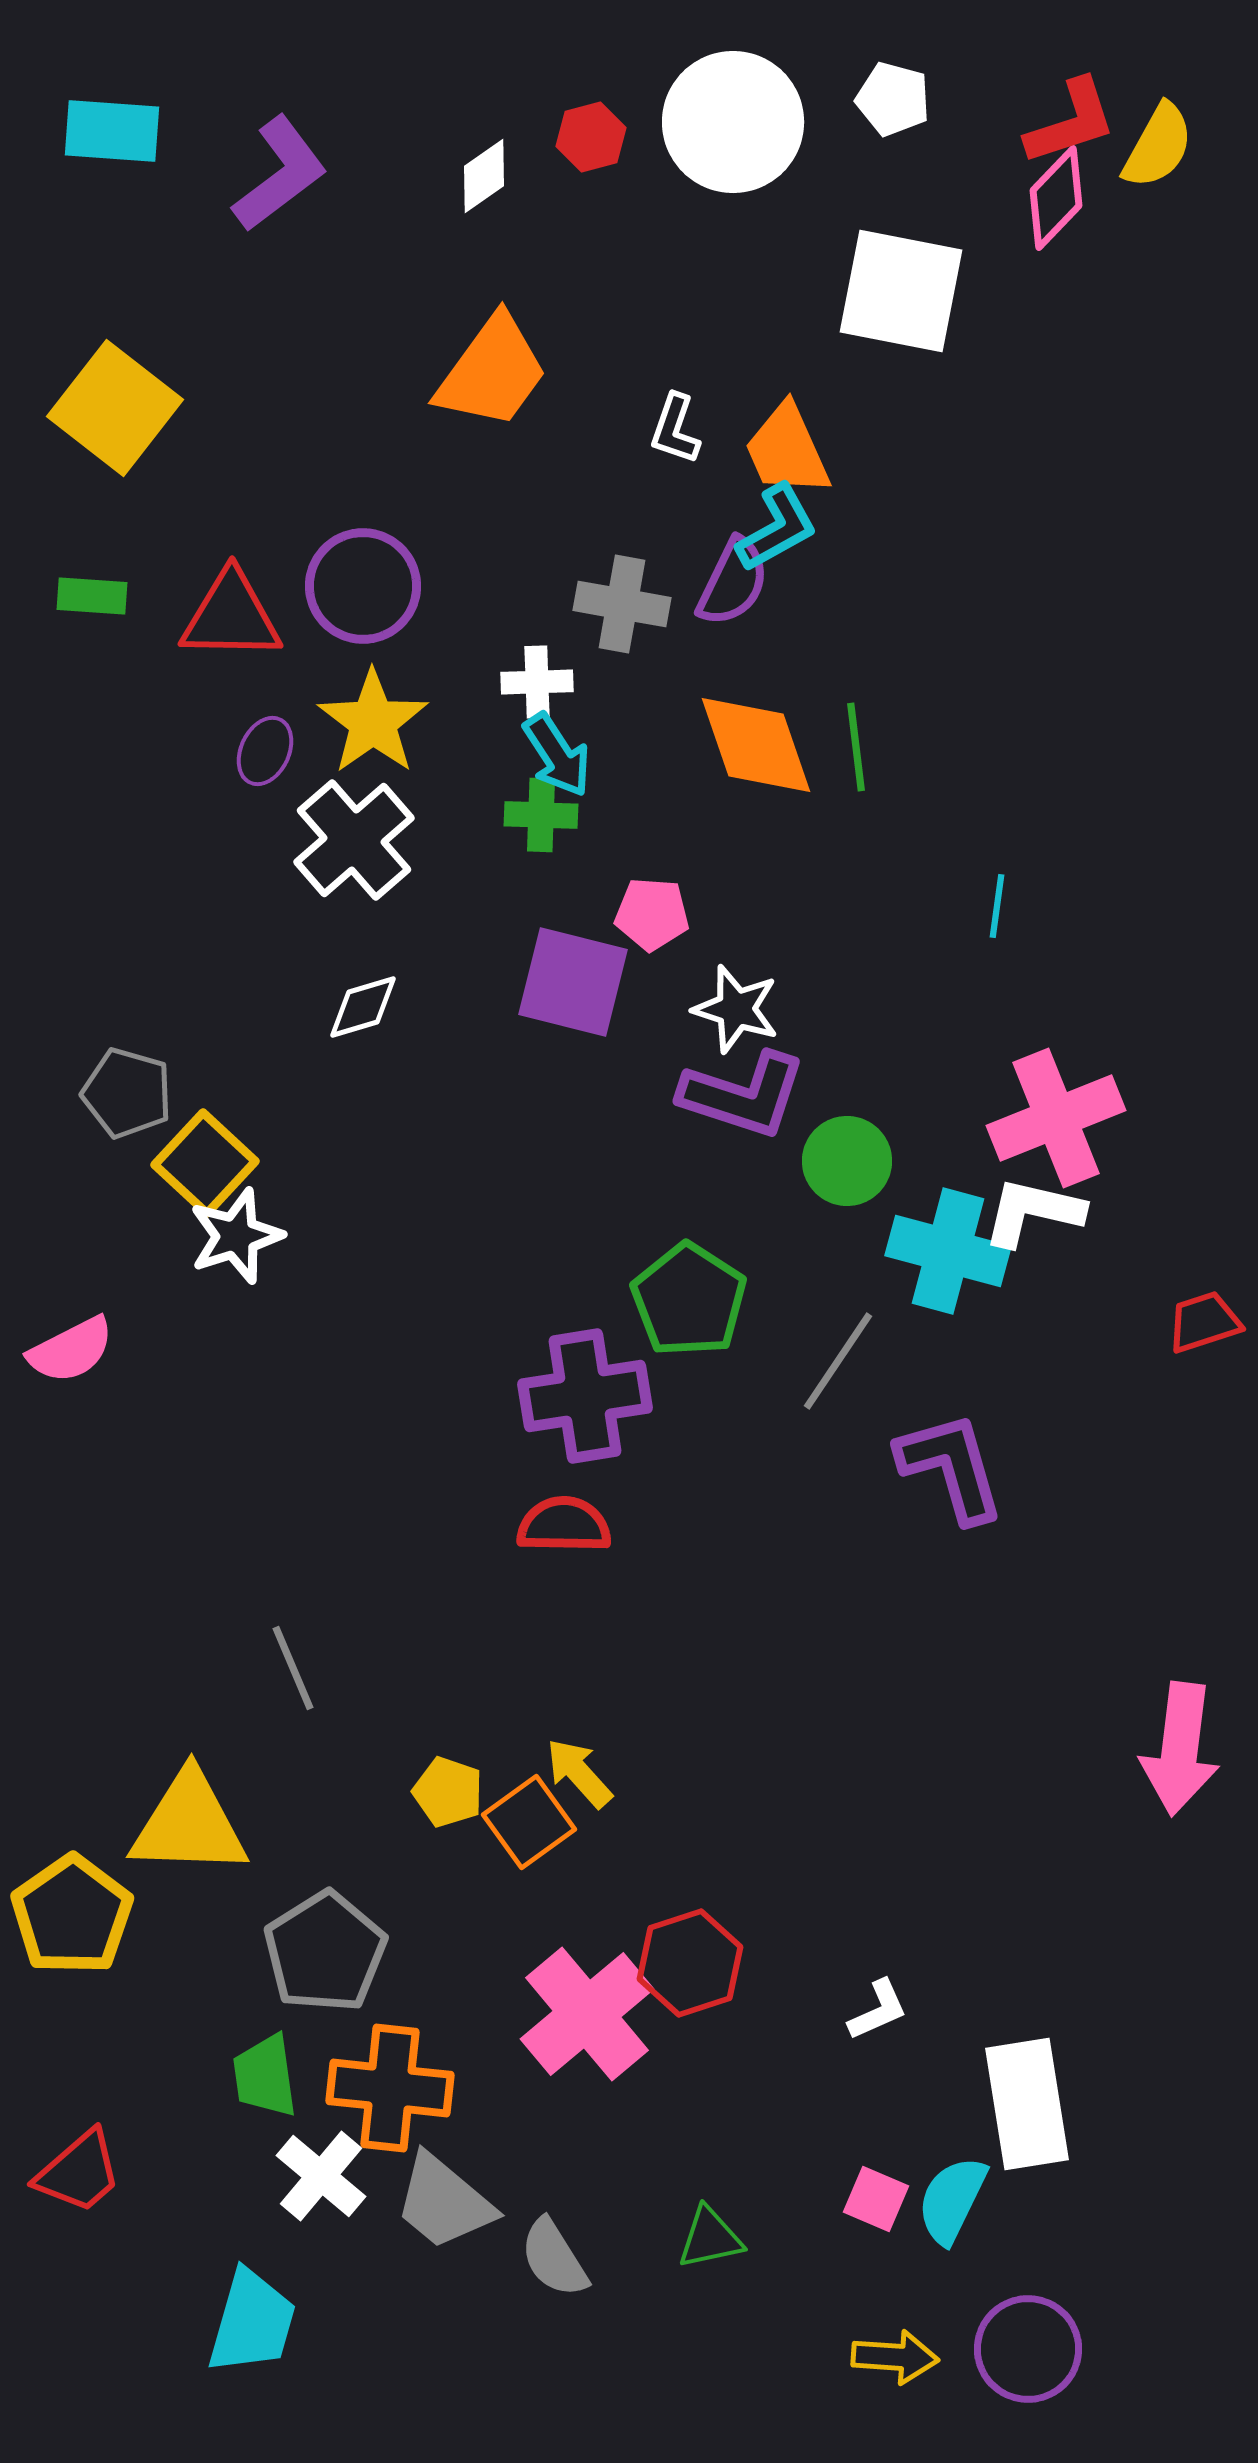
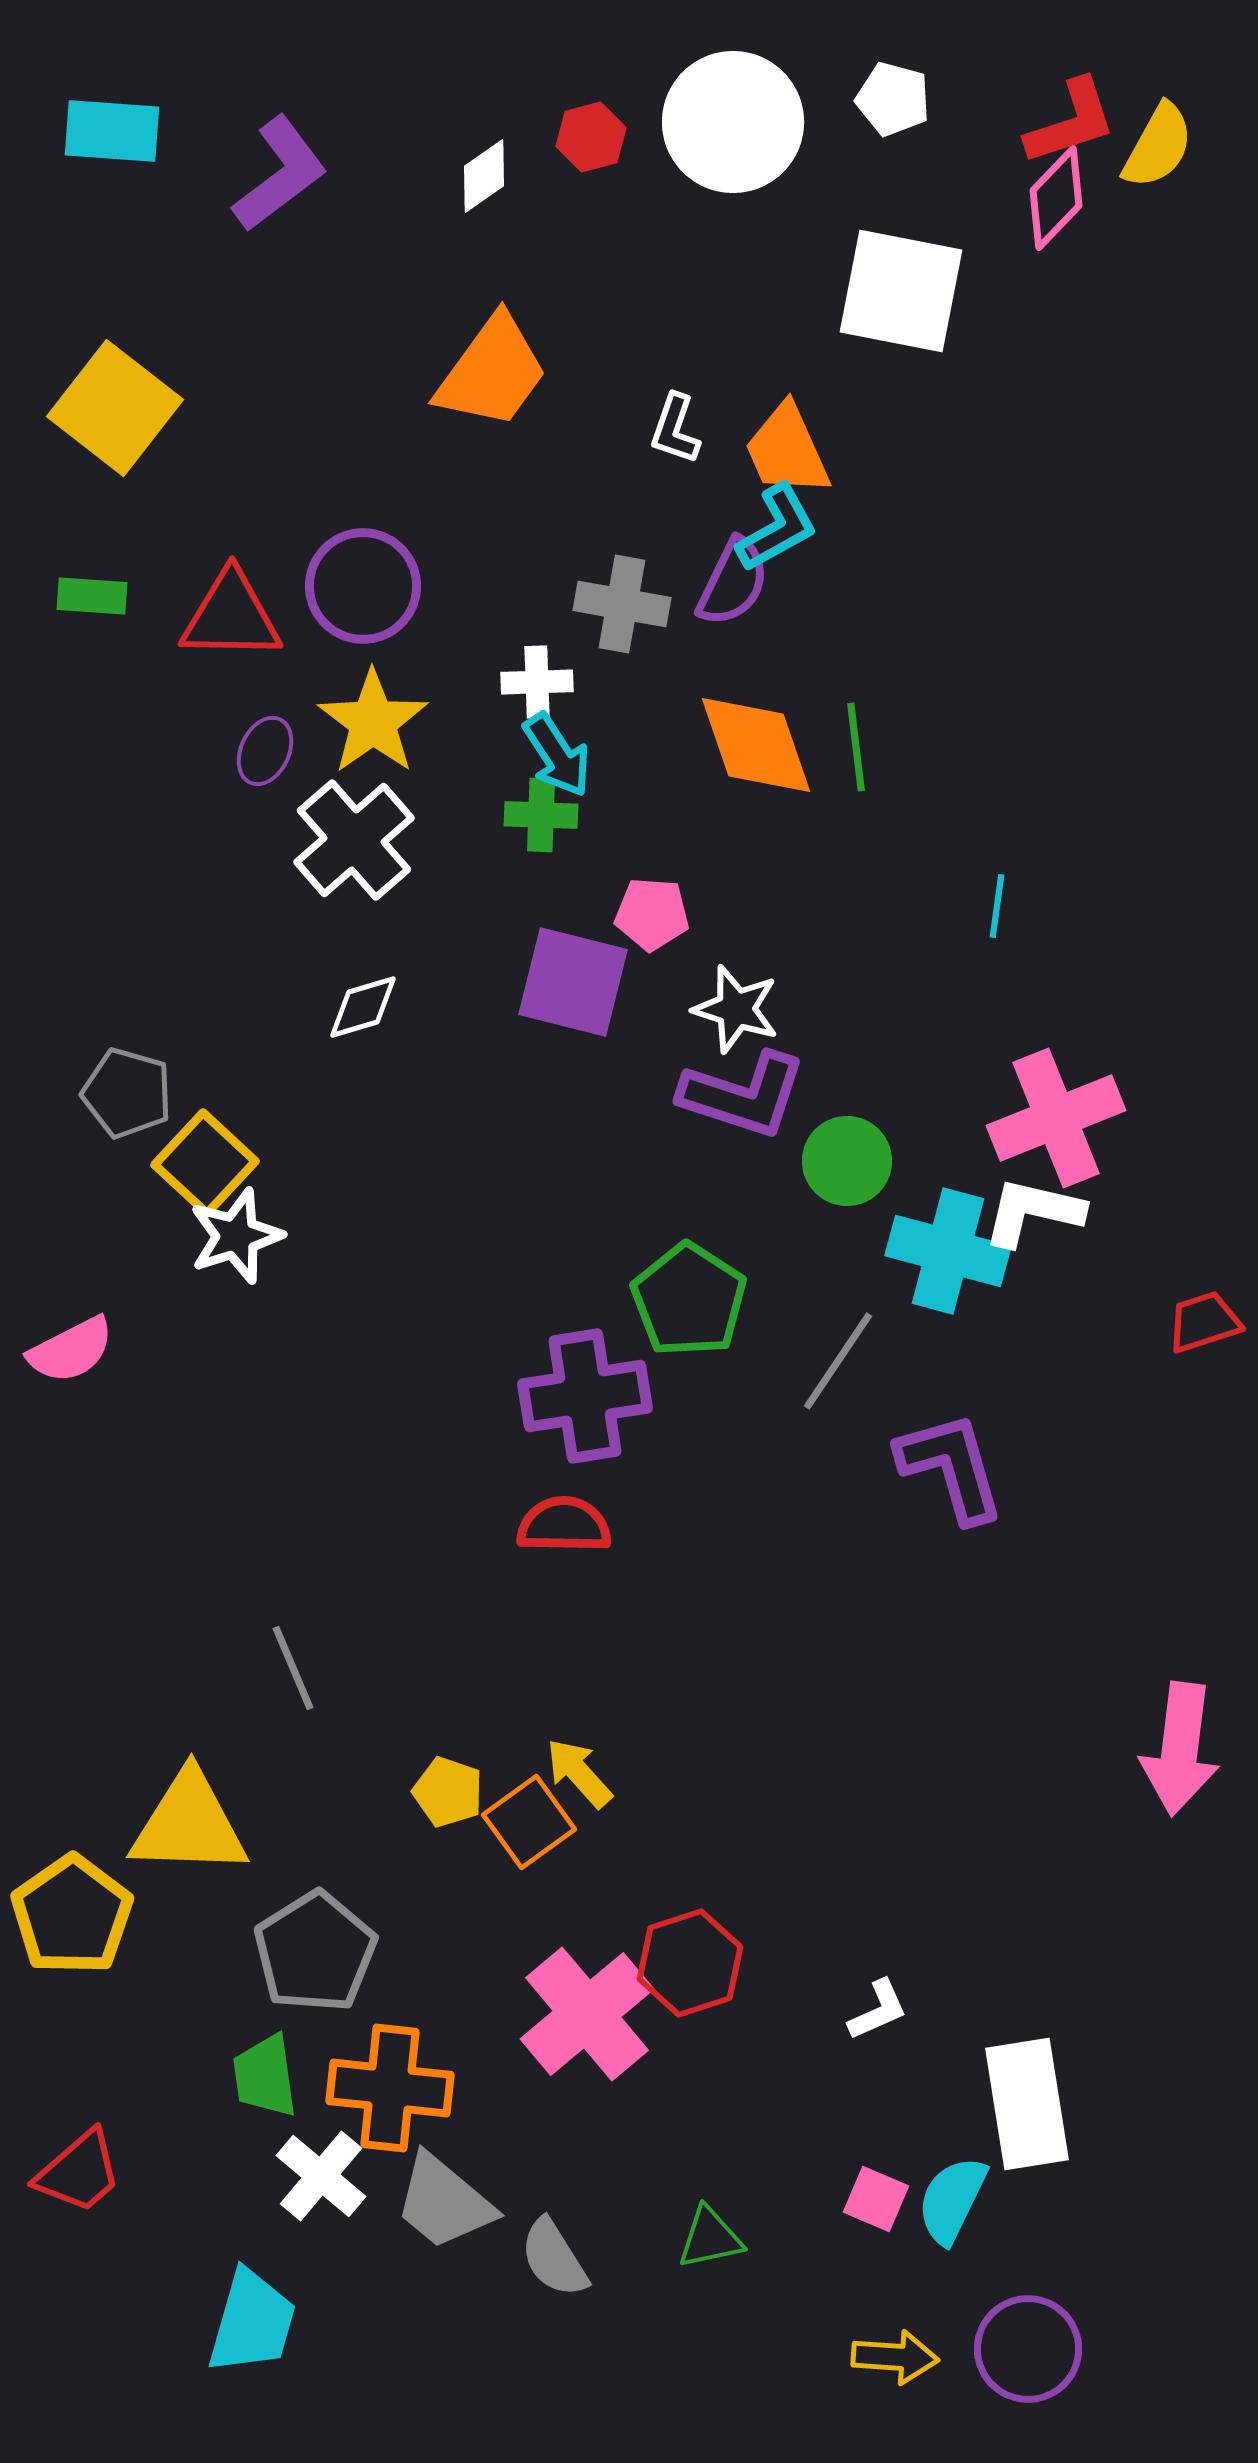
gray pentagon at (325, 1952): moved 10 px left
